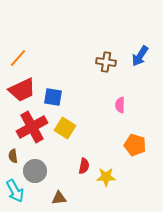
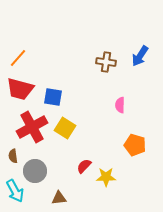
red trapezoid: moved 2 px left, 1 px up; rotated 40 degrees clockwise
red semicircle: rotated 147 degrees counterclockwise
